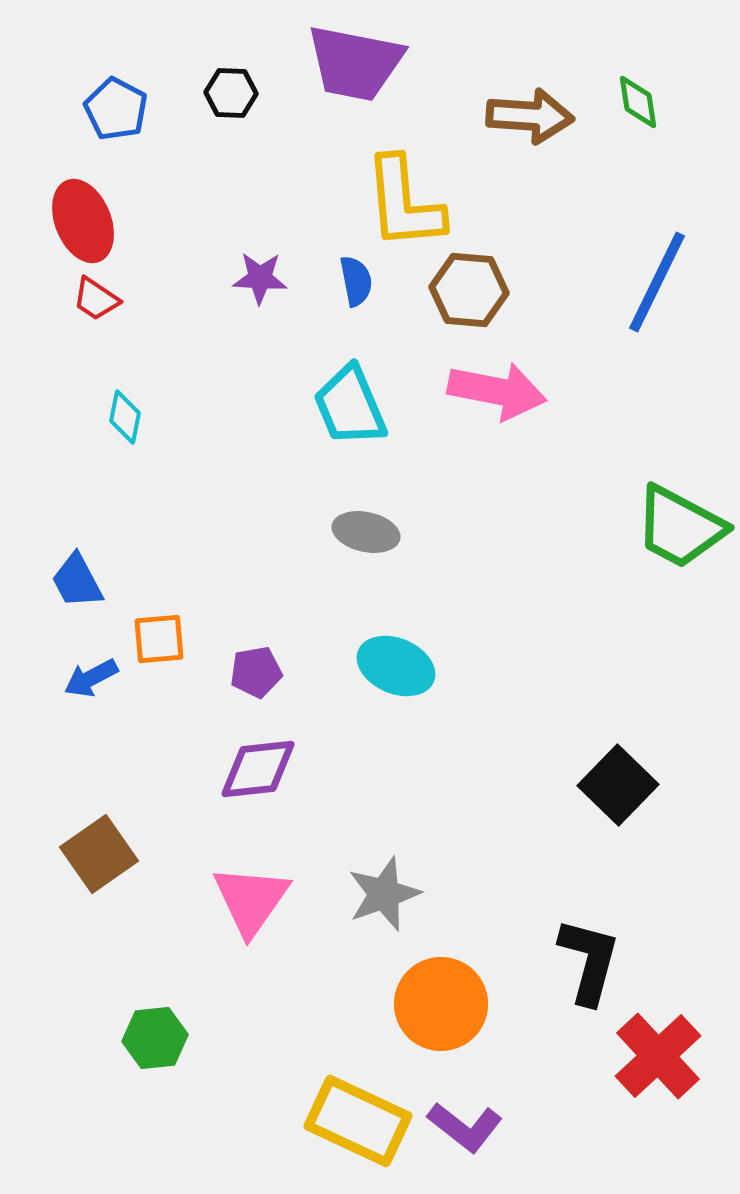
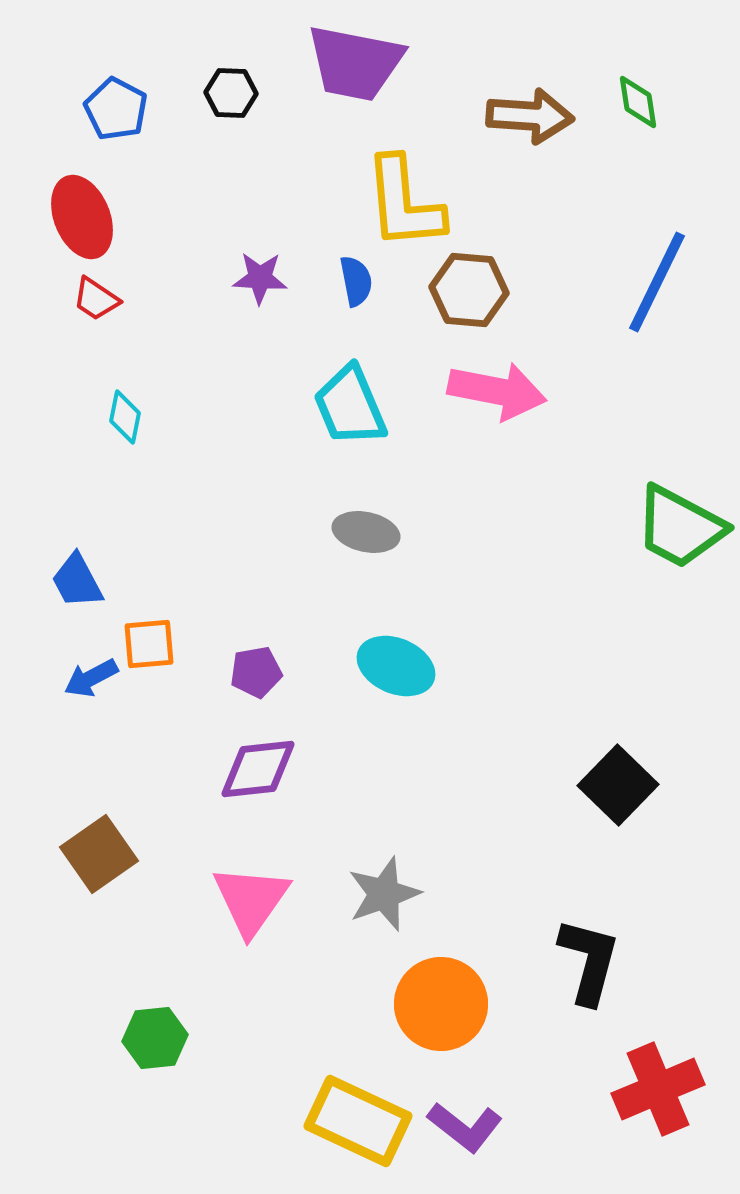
red ellipse: moved 1 px left, 4 px up
orange square: moved 10 px left, 5 px down
red cross: moved 33 px down; rotated 20 degrees clockwise
